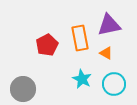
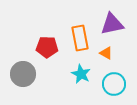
purple triangle: moved 3 px right, 1 px up
red pentagon: moved 2 px down; rotated 30 degrees clockwise
cyan star: moved 1 px left, 5 px up
gray circle: moved 15 px up
